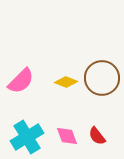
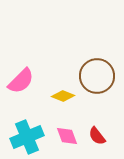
brown circle: moved 5 px left, 2 px up
yellow diamond: moved 3 px left, 14 px down
cyan cross: rotated 8 degrees clockwise
